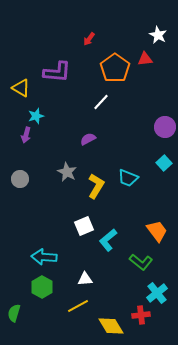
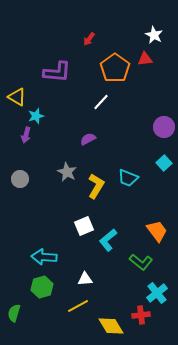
white star: moved 4 px left
yellow triangle: moved 4 px left, 9 px down
purple circle: moved 1 px left
green hexagon: rotated 15 degrees clockwise
